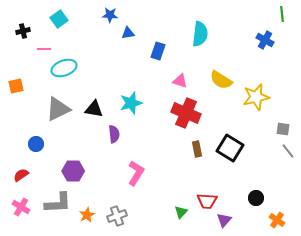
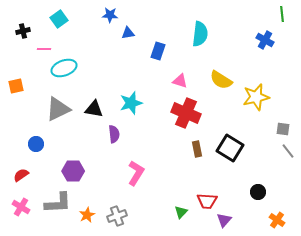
black circle: moved 2 px right, 6 px up
